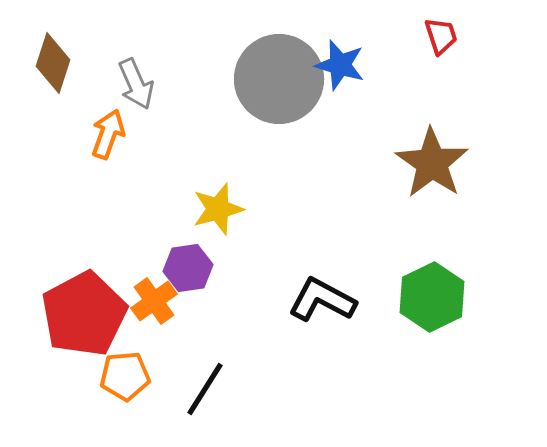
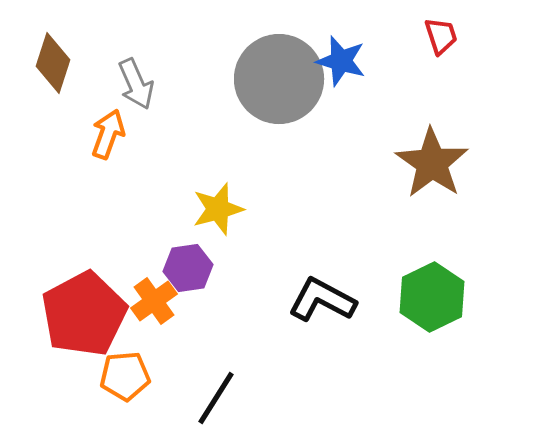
blue star: moved 1 px right, 4 px up
black line: moved 11 px right, 9 px down
